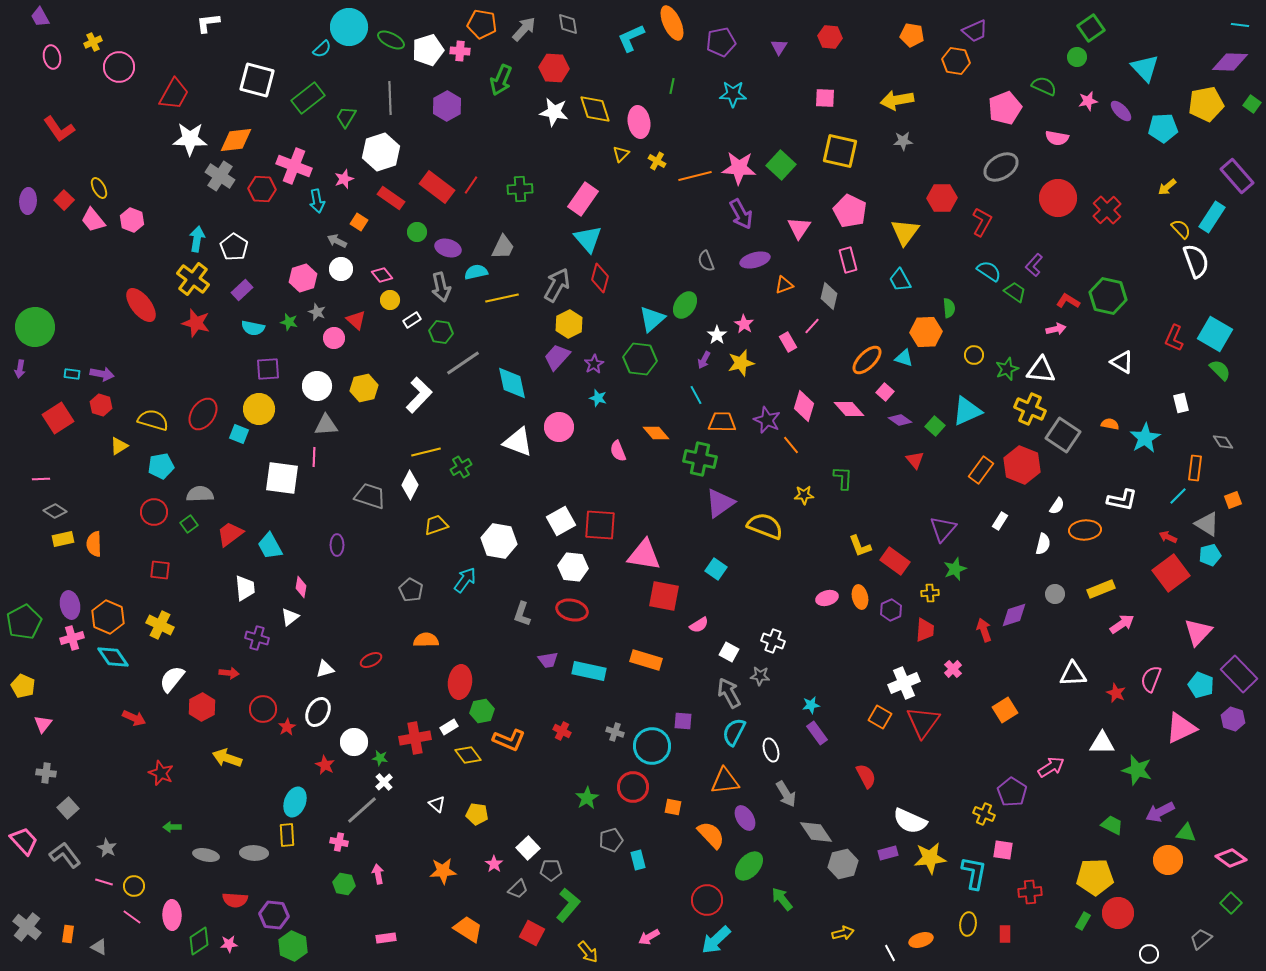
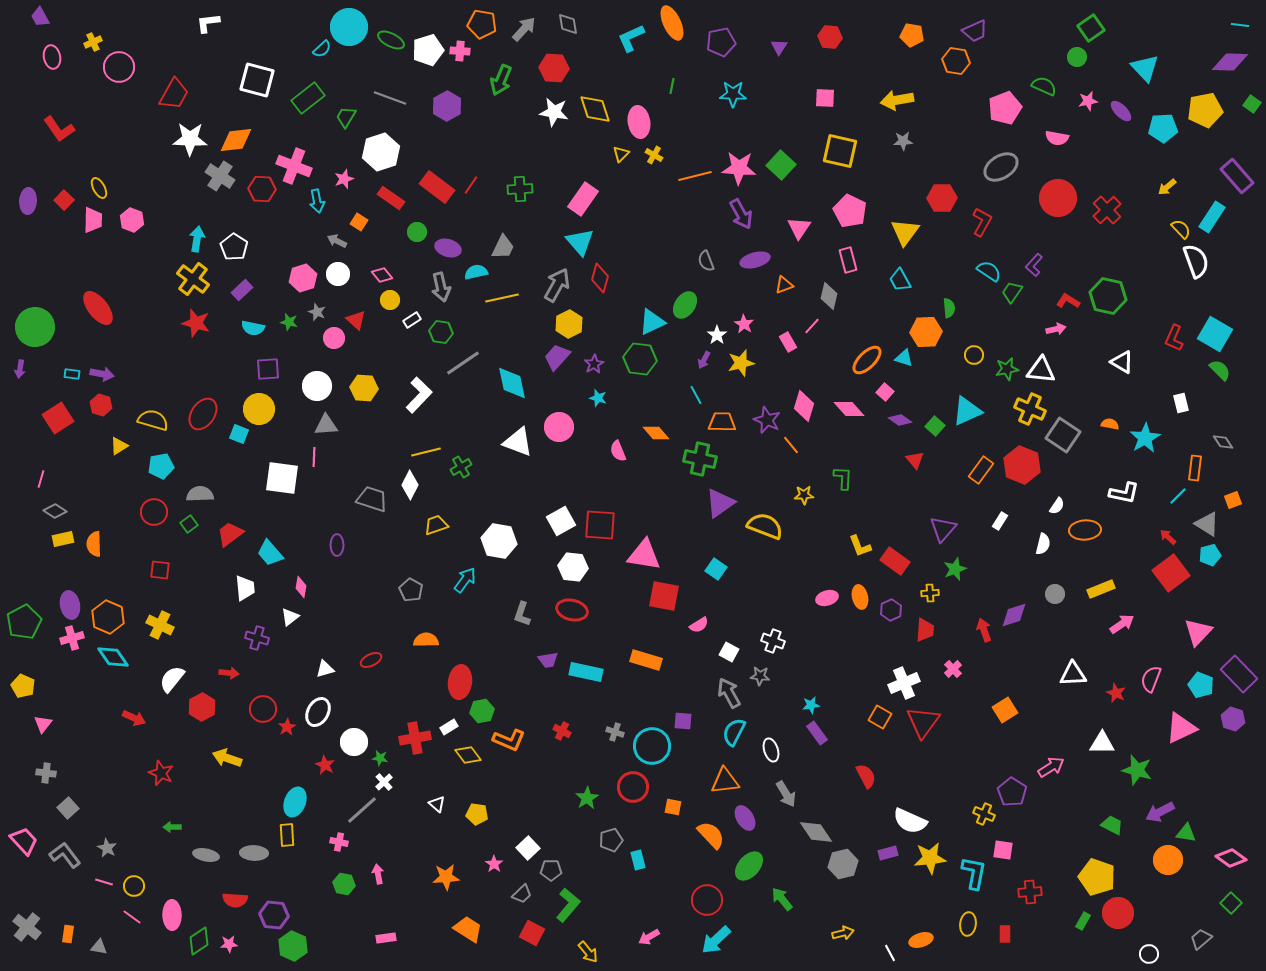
gray line at (390, 98): rotated 68 degrees counterclockwise
yellow pentagon at (1206, 104): moved 1 px left, 6 px down
yellow cross at (657, 161): moved 3 px left, 6 px up
pink trapezoid at (93, 220): rotated 140 degrees counterclockwise
cyan triangle at (588, 239): moved 8 px left, 3 px down
white circle at (341, 269): moved 3 px left, 5 px down
green trapezoid at (1015, 292): moved 3 px left; rotated 90 degrees counterclockwise
red ellipse at (141, 305): moved 43 px left, 3 px down
cyan triangle at (652, 319): moved 3 px down; rotated 16 degrees clockwise
green star at (1007, 369): rotated 10 degrees clockwise
yellow hexagon at (364, 388): rotated 16 degrees clockwise
pink line at (41, 479): rotated 72 degrees counterclockwise
gray trapezoid at (370, 496): moved 2 px right, 3 px down
white L-shape at (1122, 500): moved 2 px right, 7 px up
red arrow at (1168, 537): rotated 18 degrees clockwise
cyan trapezoid at (270, 546): moved 7 px down; rotated 12 degrees counterclockwise
cyan rectangle at (589, 671): moved 3 px left, 1 px down
orange star at (443, 871): moved 3 px right, 6 px down
yellow pentagon at (1095, 877): moved 2 px right; rotated 21 degrees clockwise
gray trapezoid at (518, 889): moved 4 px right, 5 px down
gray triangle at (99, 947): rotated 18 degrees counterclockwise
